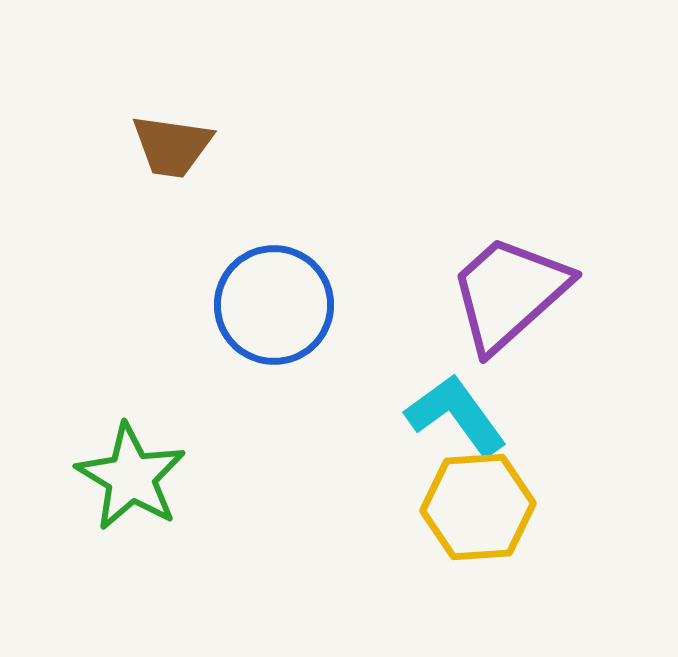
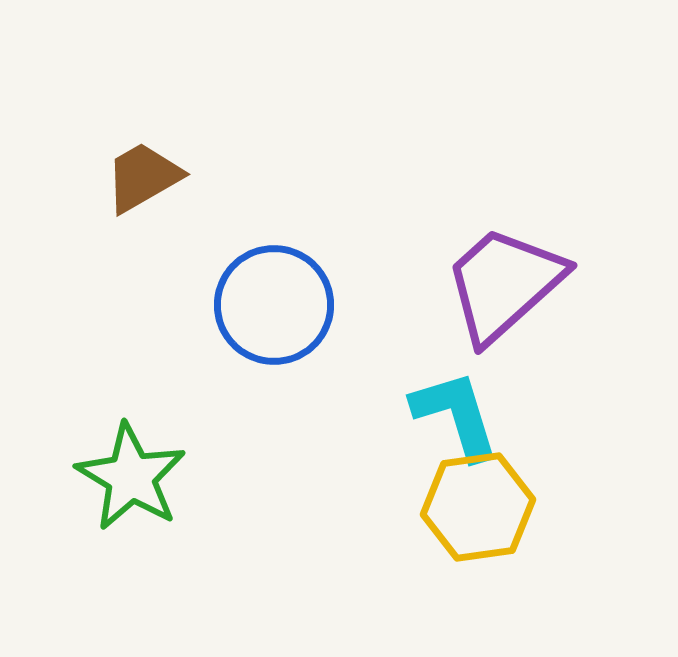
brown trapezoid: moved 29 px left, 31 px down; rotated 142 degrees clockwise
purple trapezoid: moved 5 px left, 9 px up
cyan L-shape: rotated 19 degrees clockwise
yellow hexagon: rotated 4 degrees counterclockwise
